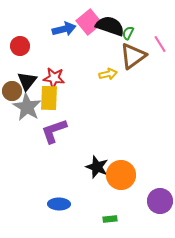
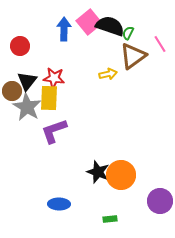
blue arrow: rotated 75 degrees counterclockwise
black star: moved 1 px right, 5 px down
